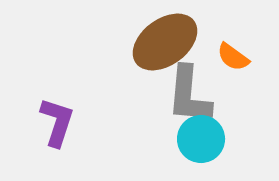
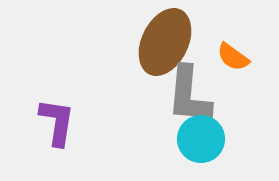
brown ellipse: rotated 28 degrees counterclockwise
purple L-shape: rotated 9 degrees counterclockwise
